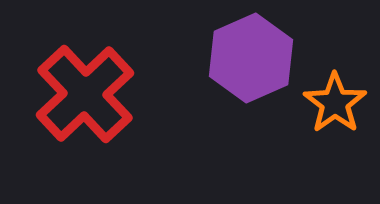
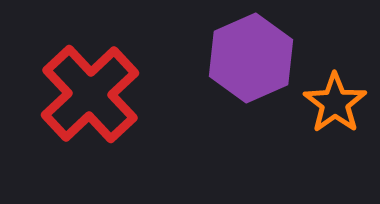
red cross: moved 5 px right
